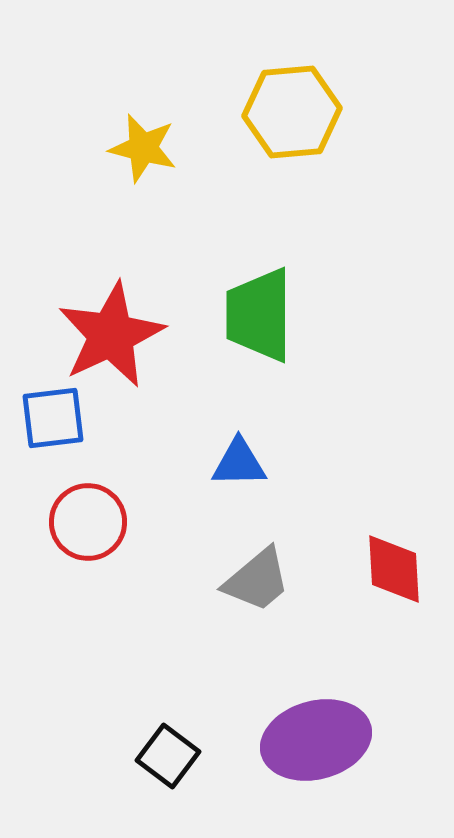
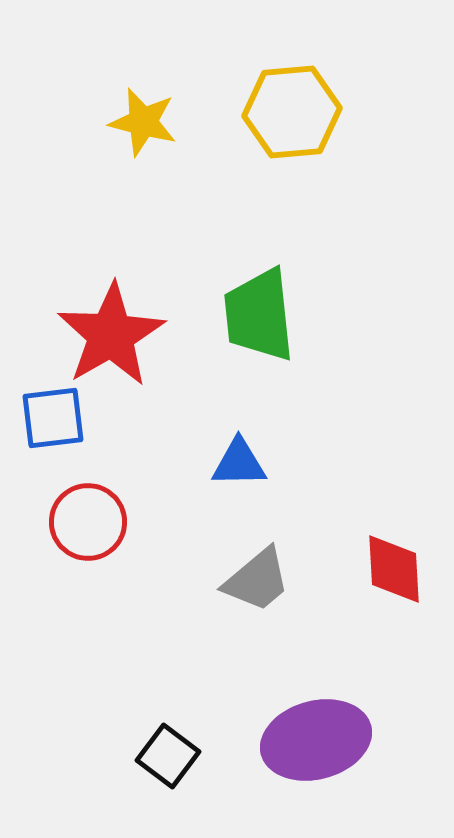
yellow star: moved 26 px up
green trapezoid: rotated 6 degrees counterclockwise
red star: rotated 5 degrees counterclockwise
